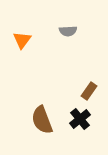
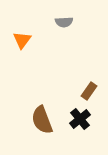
gray semicircle: moved 4 px left, 9 px up
